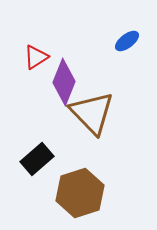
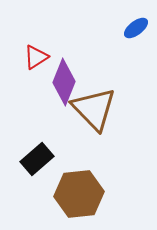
blue ellipse: moved 9 px right, 13 px up
brown triangle: moved 2 px right, 4 px up
brown hexagon: moved 1 px left, 1 px down; rotated 12 degrees clockwise
